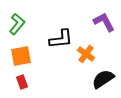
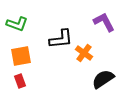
green L-shape: rotated 70 degrees clockwise
orange cross: moved 2 px left, 1 px up
red rectangle: moved 2 px left, 1 px up
